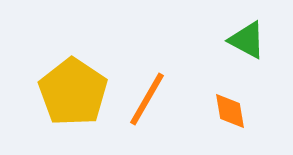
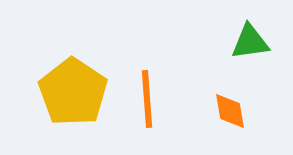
green triangle: moved 3 px right, 2 px down; rotated 36 degrees counterclockwise
orange line: rotated 34 degrees counterclockwise
